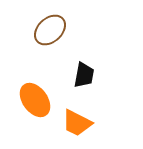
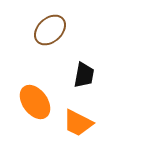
orange ellipse: moved 2 px down
orange trapezoid: moved 1 px right
